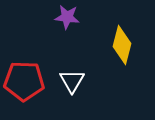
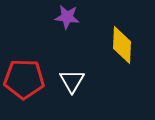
yellow diamond: rotated 12 degrees counterclockwise
red pentagon: moved 2 px up
